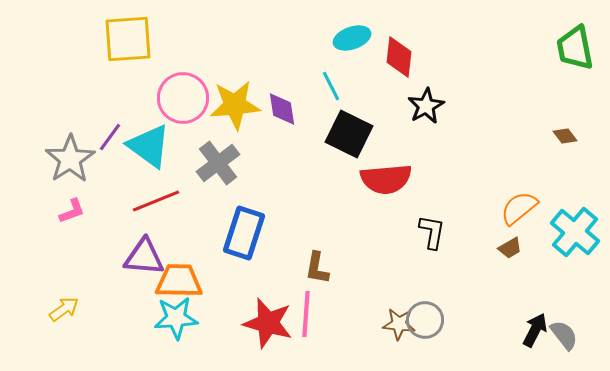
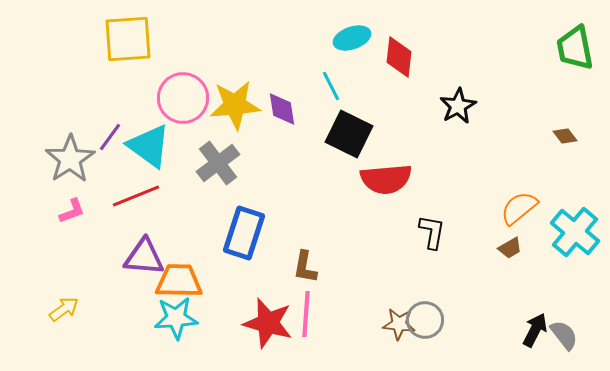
black star: moved 32 px right
red line: moved 20 px left, 5 px up
brown L-shape: moved 12 px left, 1 px up
